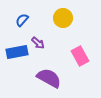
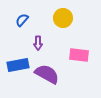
purple arrow: rotated 48 degrees clockwise
blue rectangle: moved 1 px right, 13 px down
pink rectangle: moved 1 px left, 1 px up; rotated 54 degrees counterclockwise
purple semicircle: moved 2 px left, 4 px up
